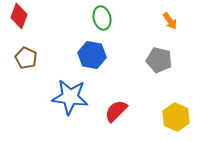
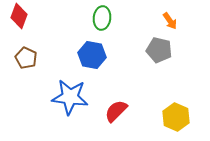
green ellipse: rotated 20 degrees clockwise
gray pentagon: moved 10 px up
